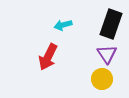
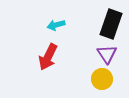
cyan arrow: moved 7 px left
